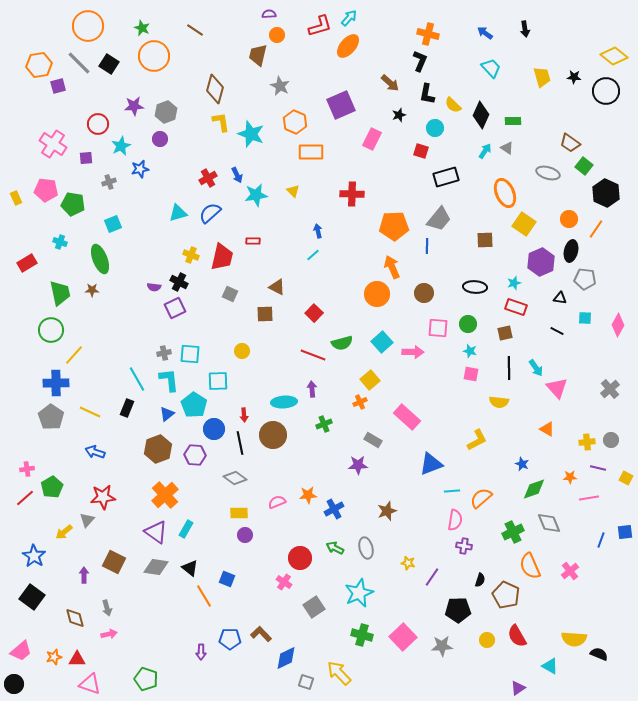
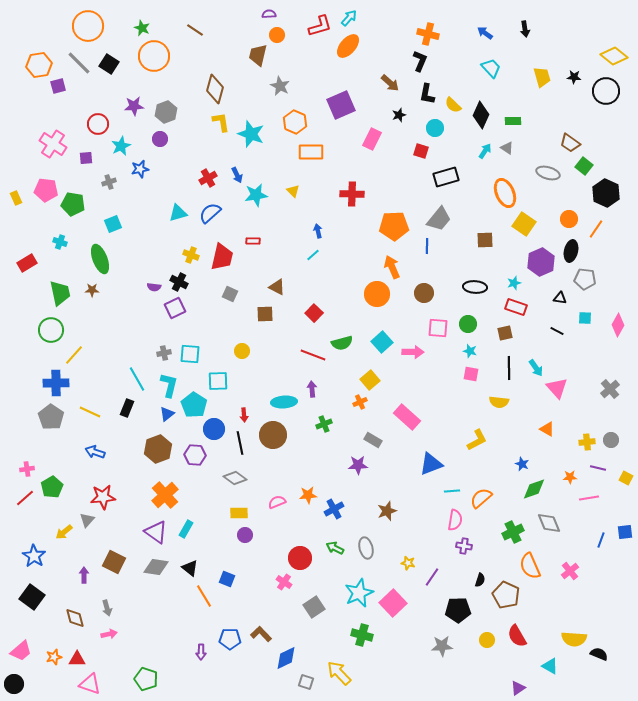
cyan L-shape at (169, 380): moved 5 px down; rotated 20 degrees clockwise
pink square at (403, 637): moved 10 px left, 34 px up
